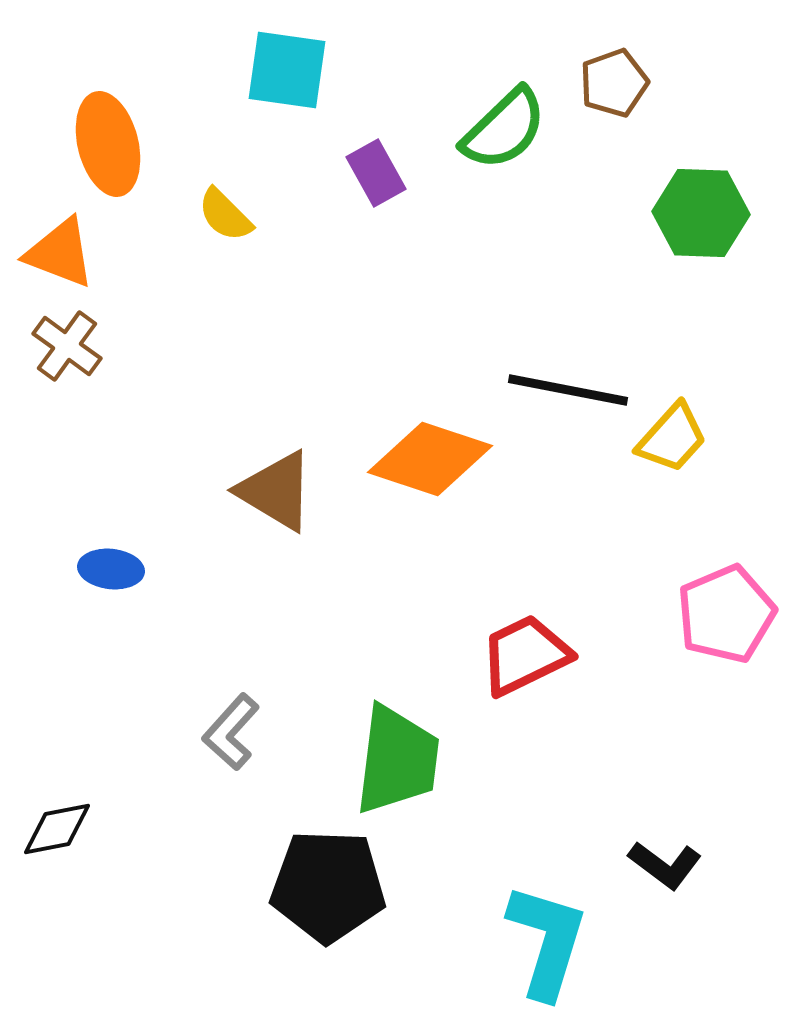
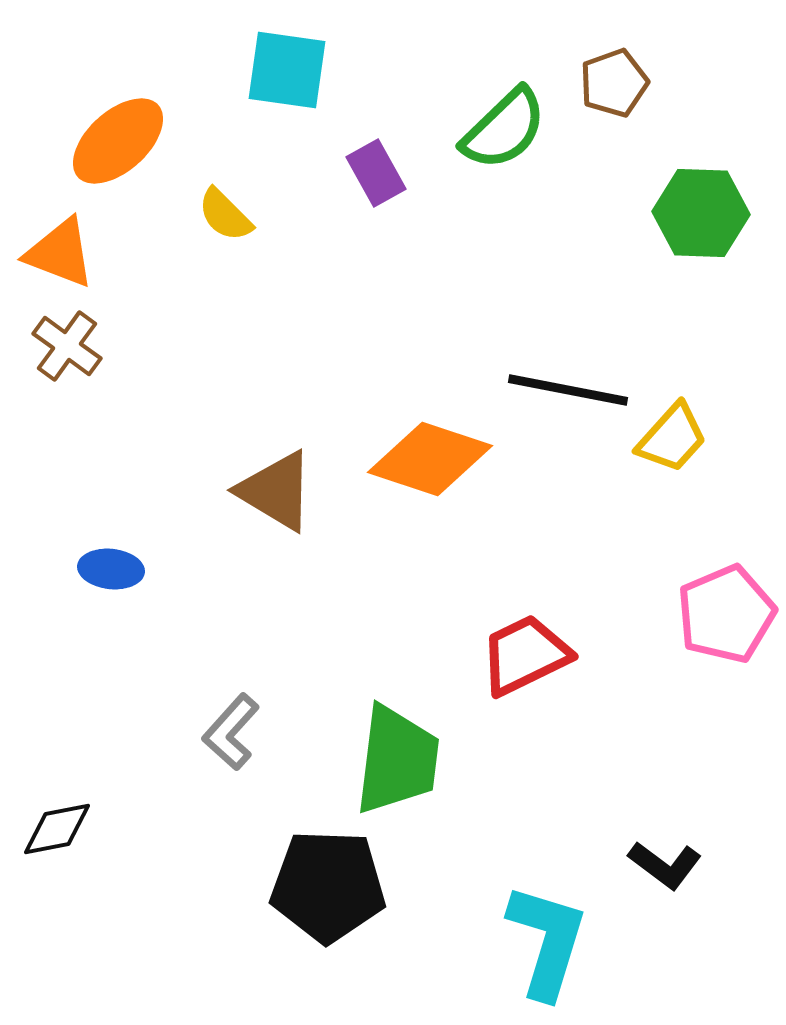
orange ellipse: moved 10 px right, 3 px up; rotated 62 degrees clockwise
